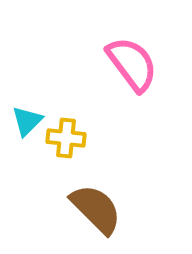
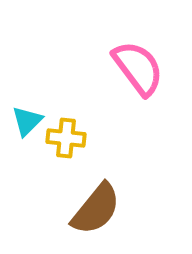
pink semicircle: moved 6 px right, 4 px down
brown semicircle: rotated 84 degrees clockwise
